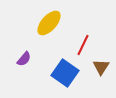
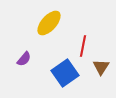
red line: moved 1 px down; rotated 15 degrees counterclockwise
blue square: rotated 20 degrees clockwise
